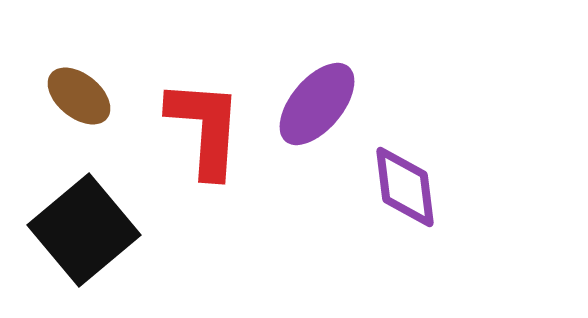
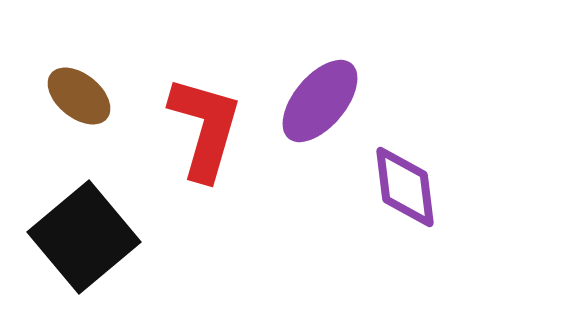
purple ellipse: moved 3 px right, 3 px up
red L-shape: rotated 12 degrees clockwise
black square: moved 7 px down
